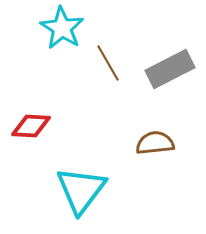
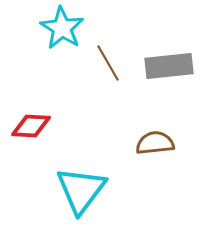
gray rectangle: moved 1 px left, 3 px up; rotated 21 degrees clockwise
